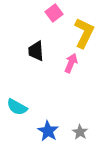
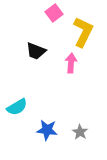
yellow L-shape: moved 1 px left, 1 px up
black trapezoid: rotated 65 degrees counterclockwise
pink arrow: rotated 18 degrees counterclockwise
cyan semicircle: rotated 60 degrees counterclockwise
blue star: moved 1 px left, 1 px up; rotated 25 degrees counterclockwise
